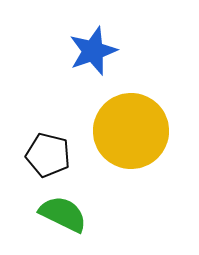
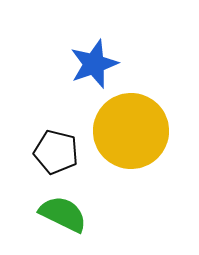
blue star: moved 1 px right, 13 px down
black pentagon: moved 8 px right, 3 px up
